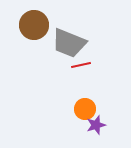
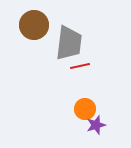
gray trapezoid: rotated 105 degrees counterclockwise
red line: moved 1 px left, 1 px down
